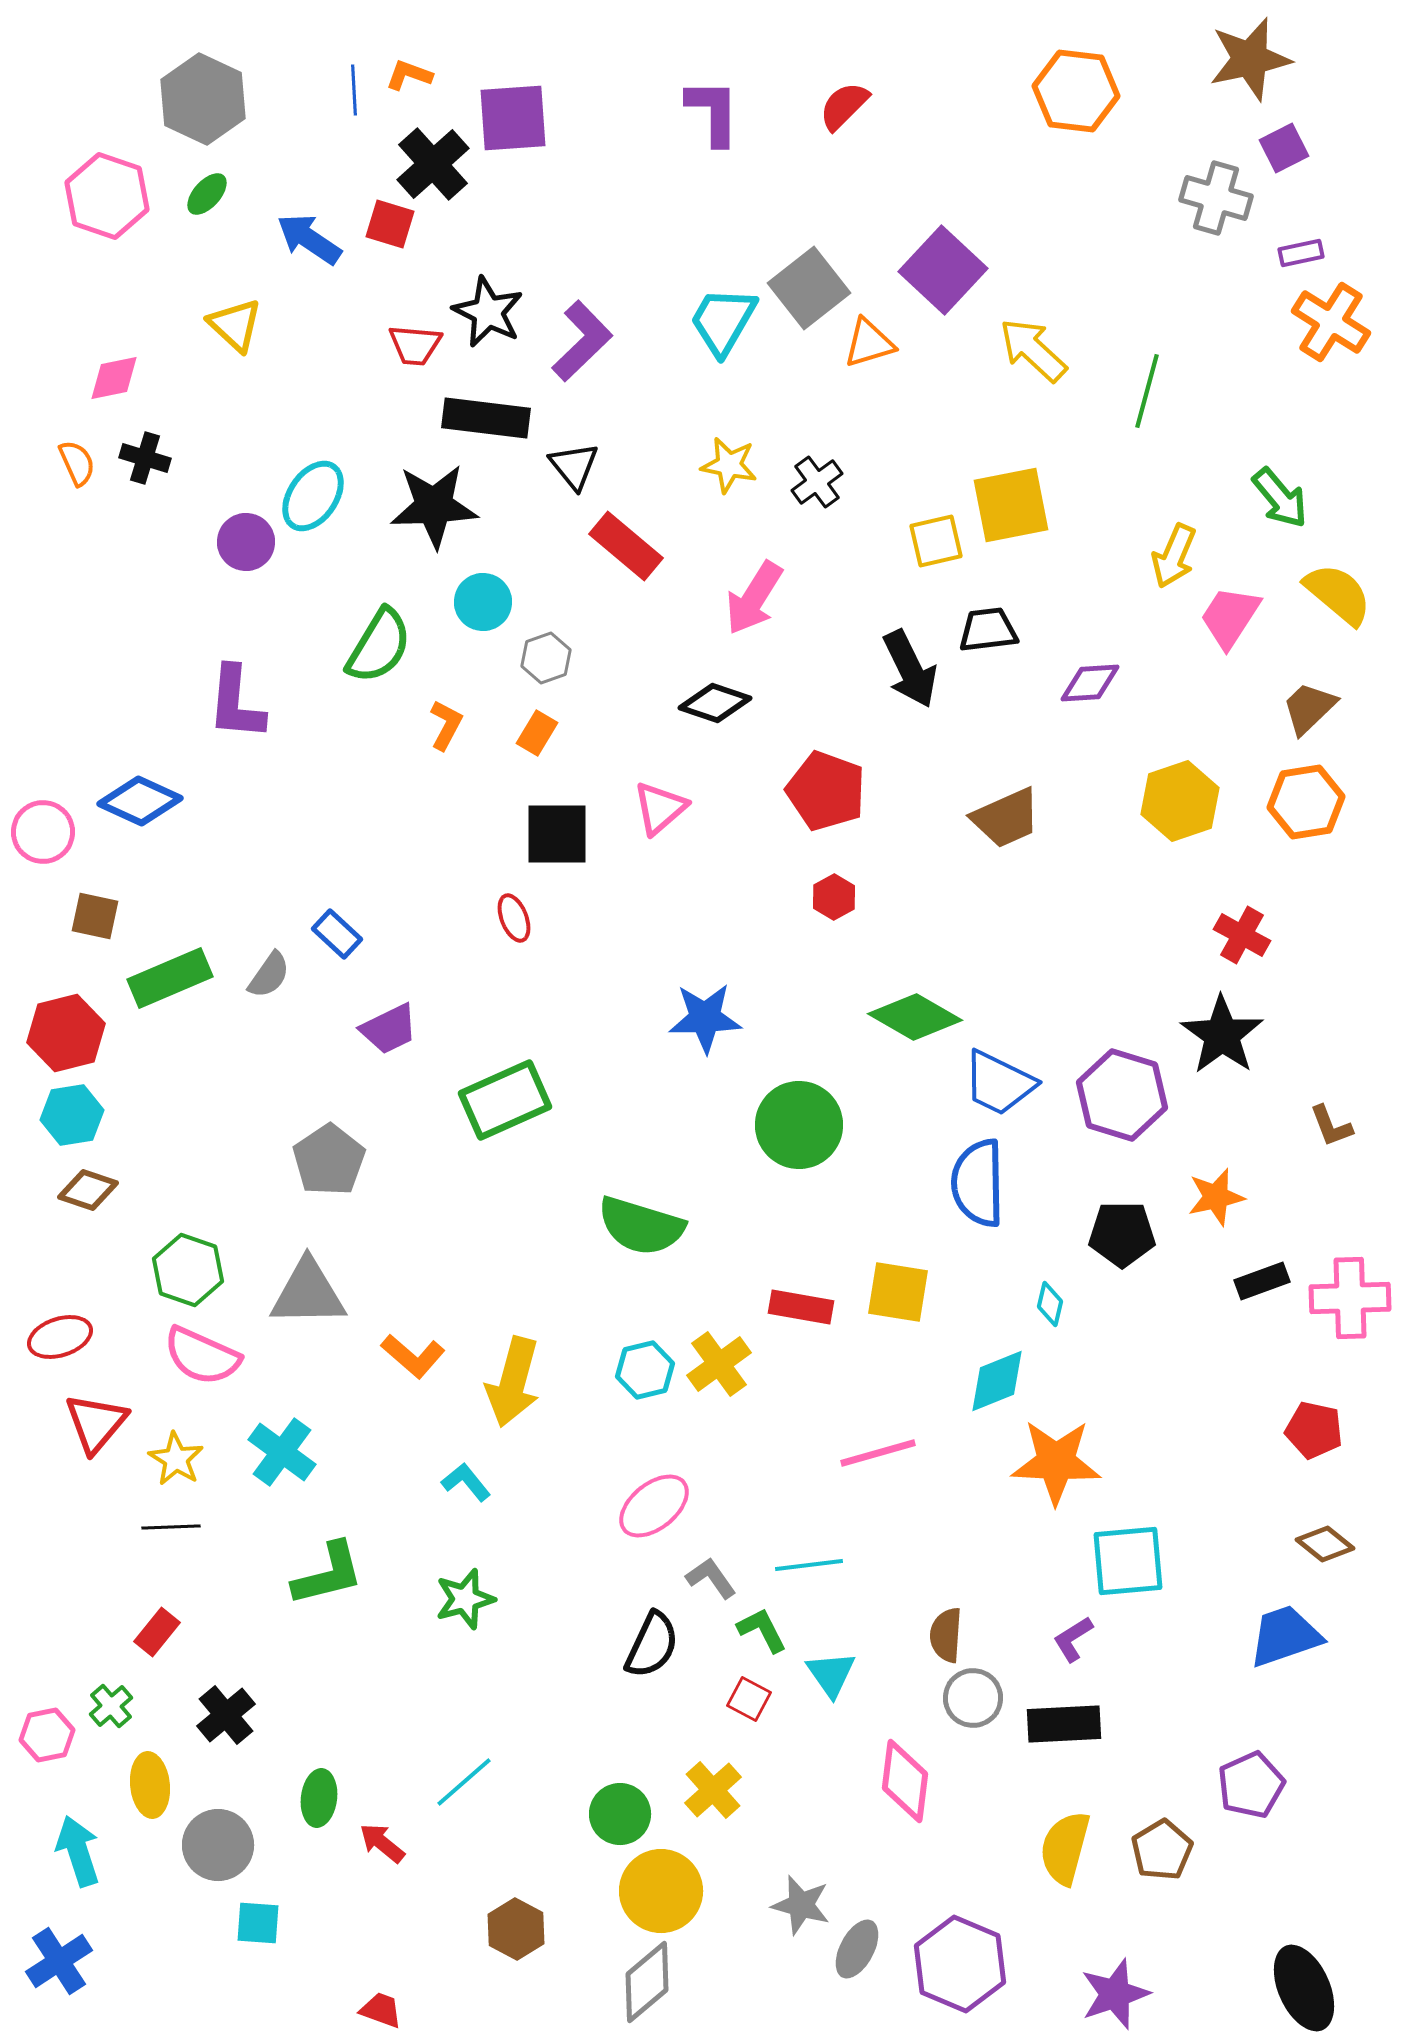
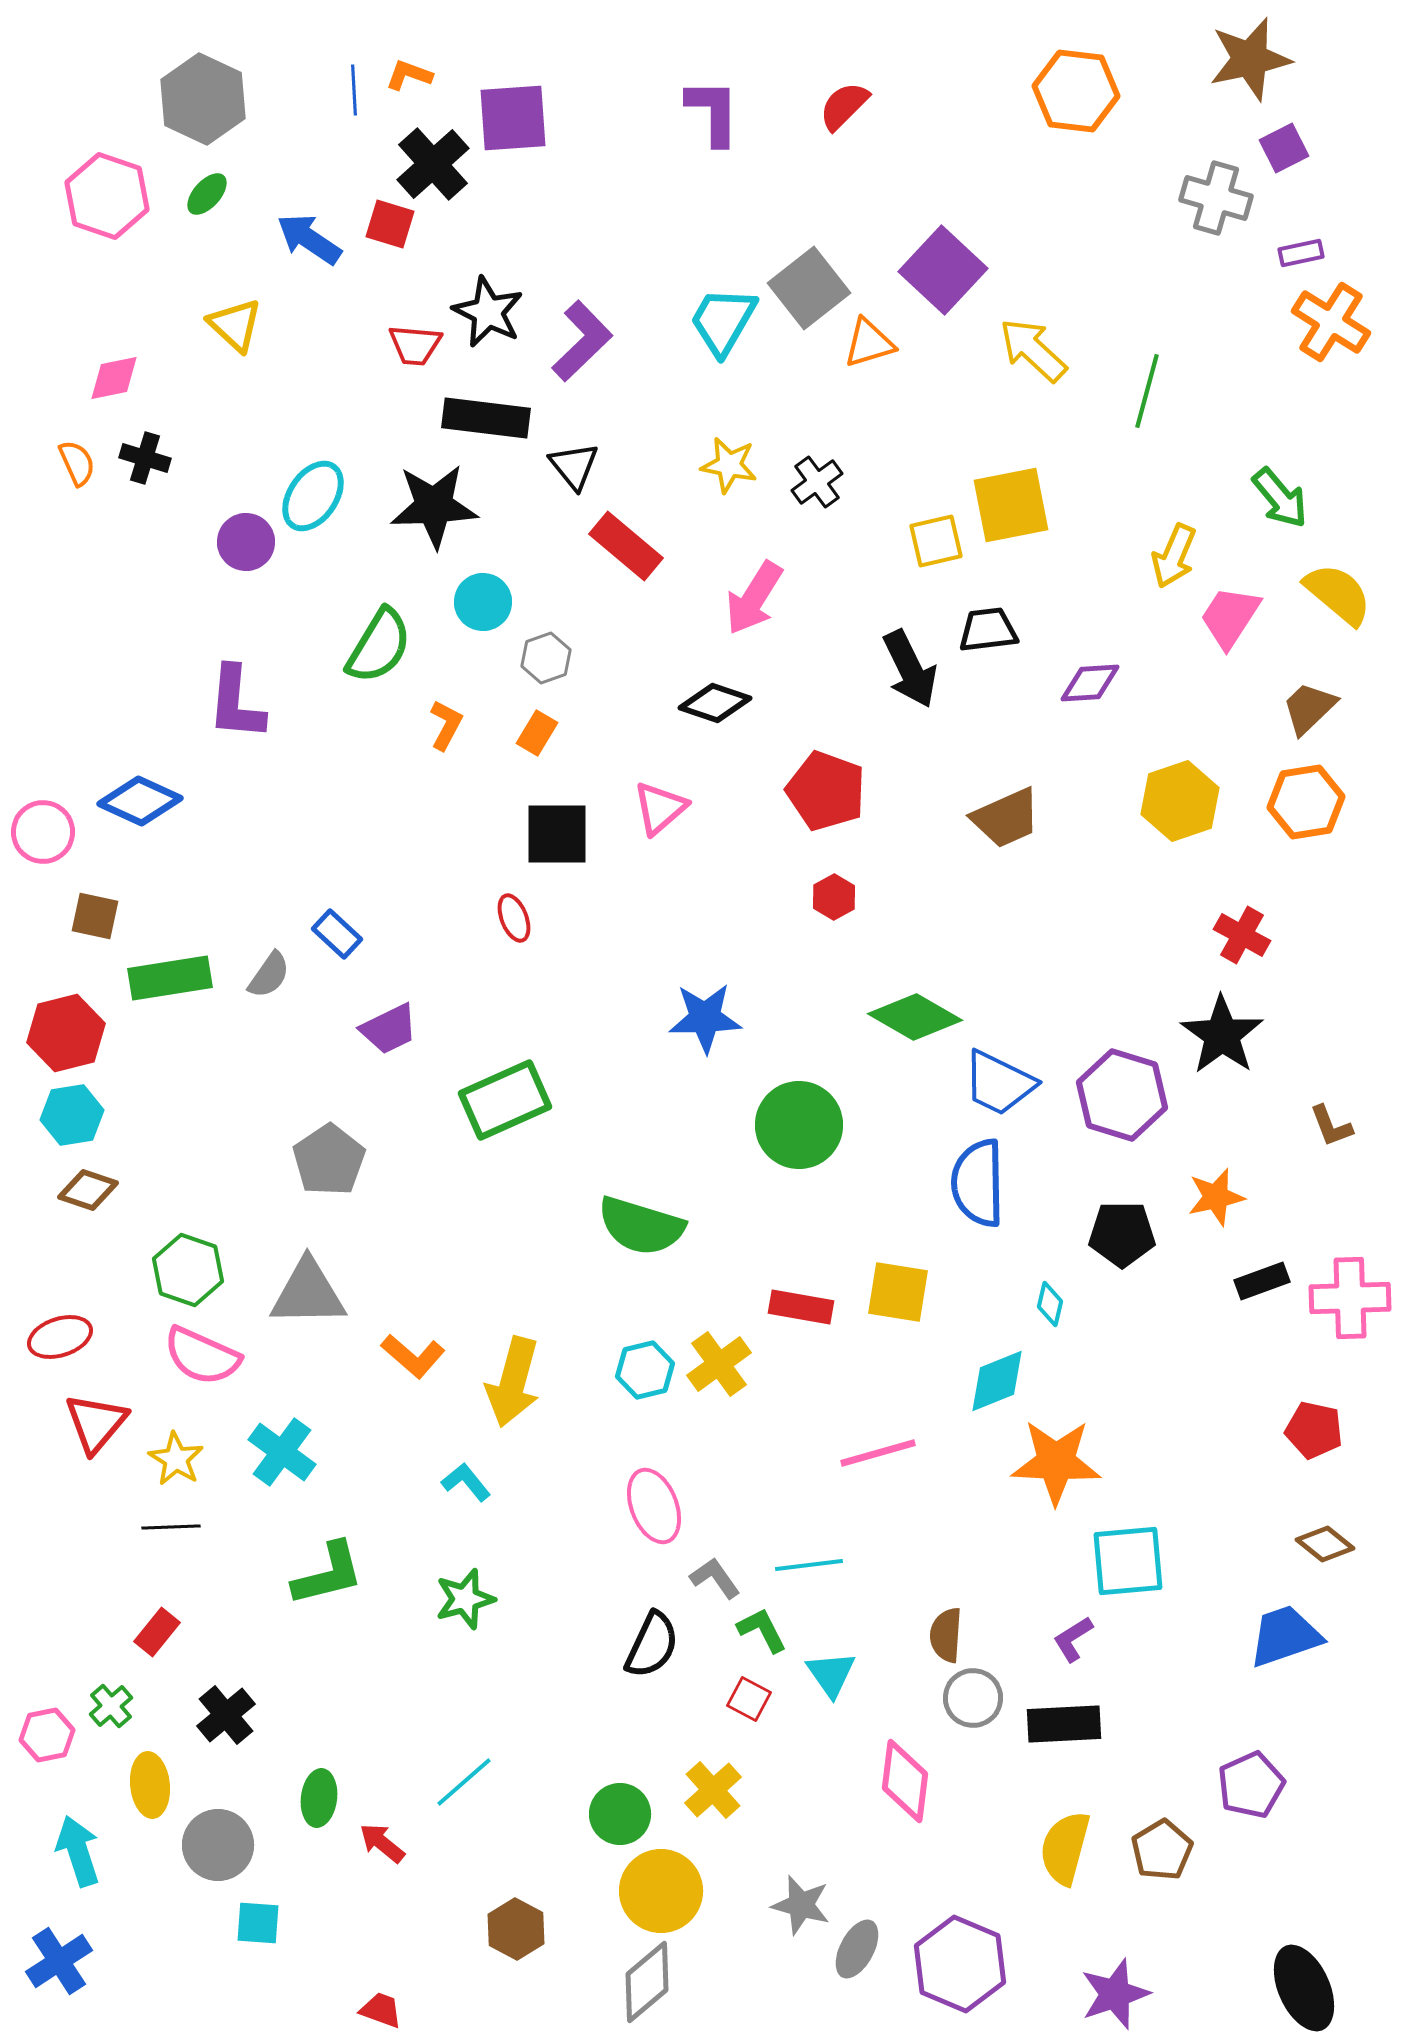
green rectangle at (170, 978): rotated 14 degrees clockwise
pink ellipse at (654, 1506): rotated 72 degrees counterclockwise
gray L-shape at (711, 1578): moved 4 px right
